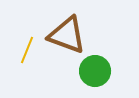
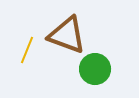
green circle: moved 2 px up
